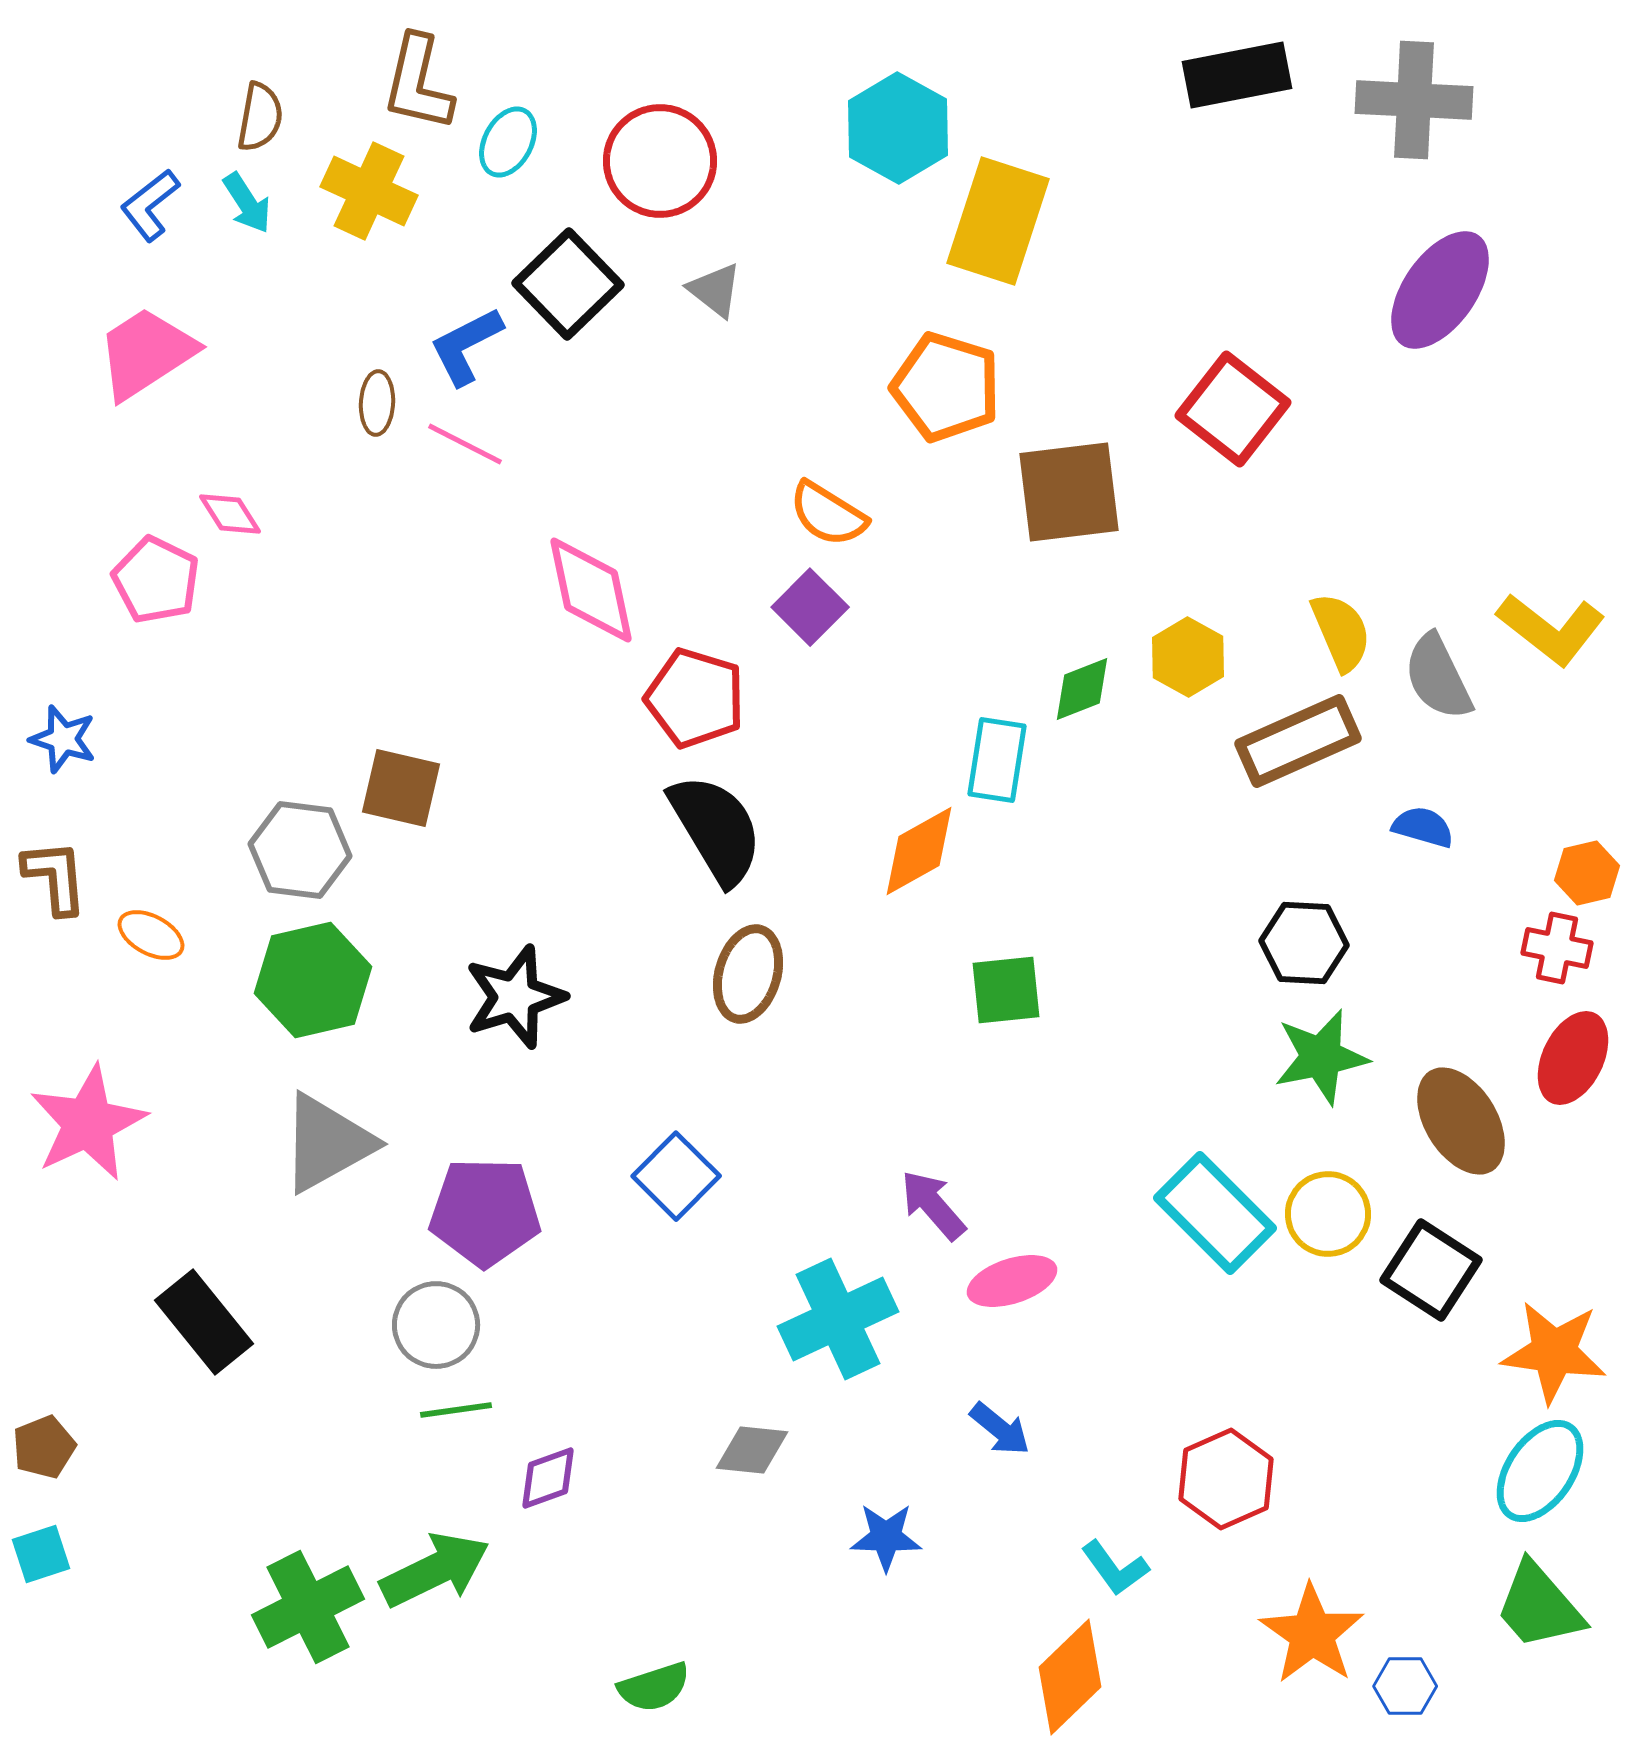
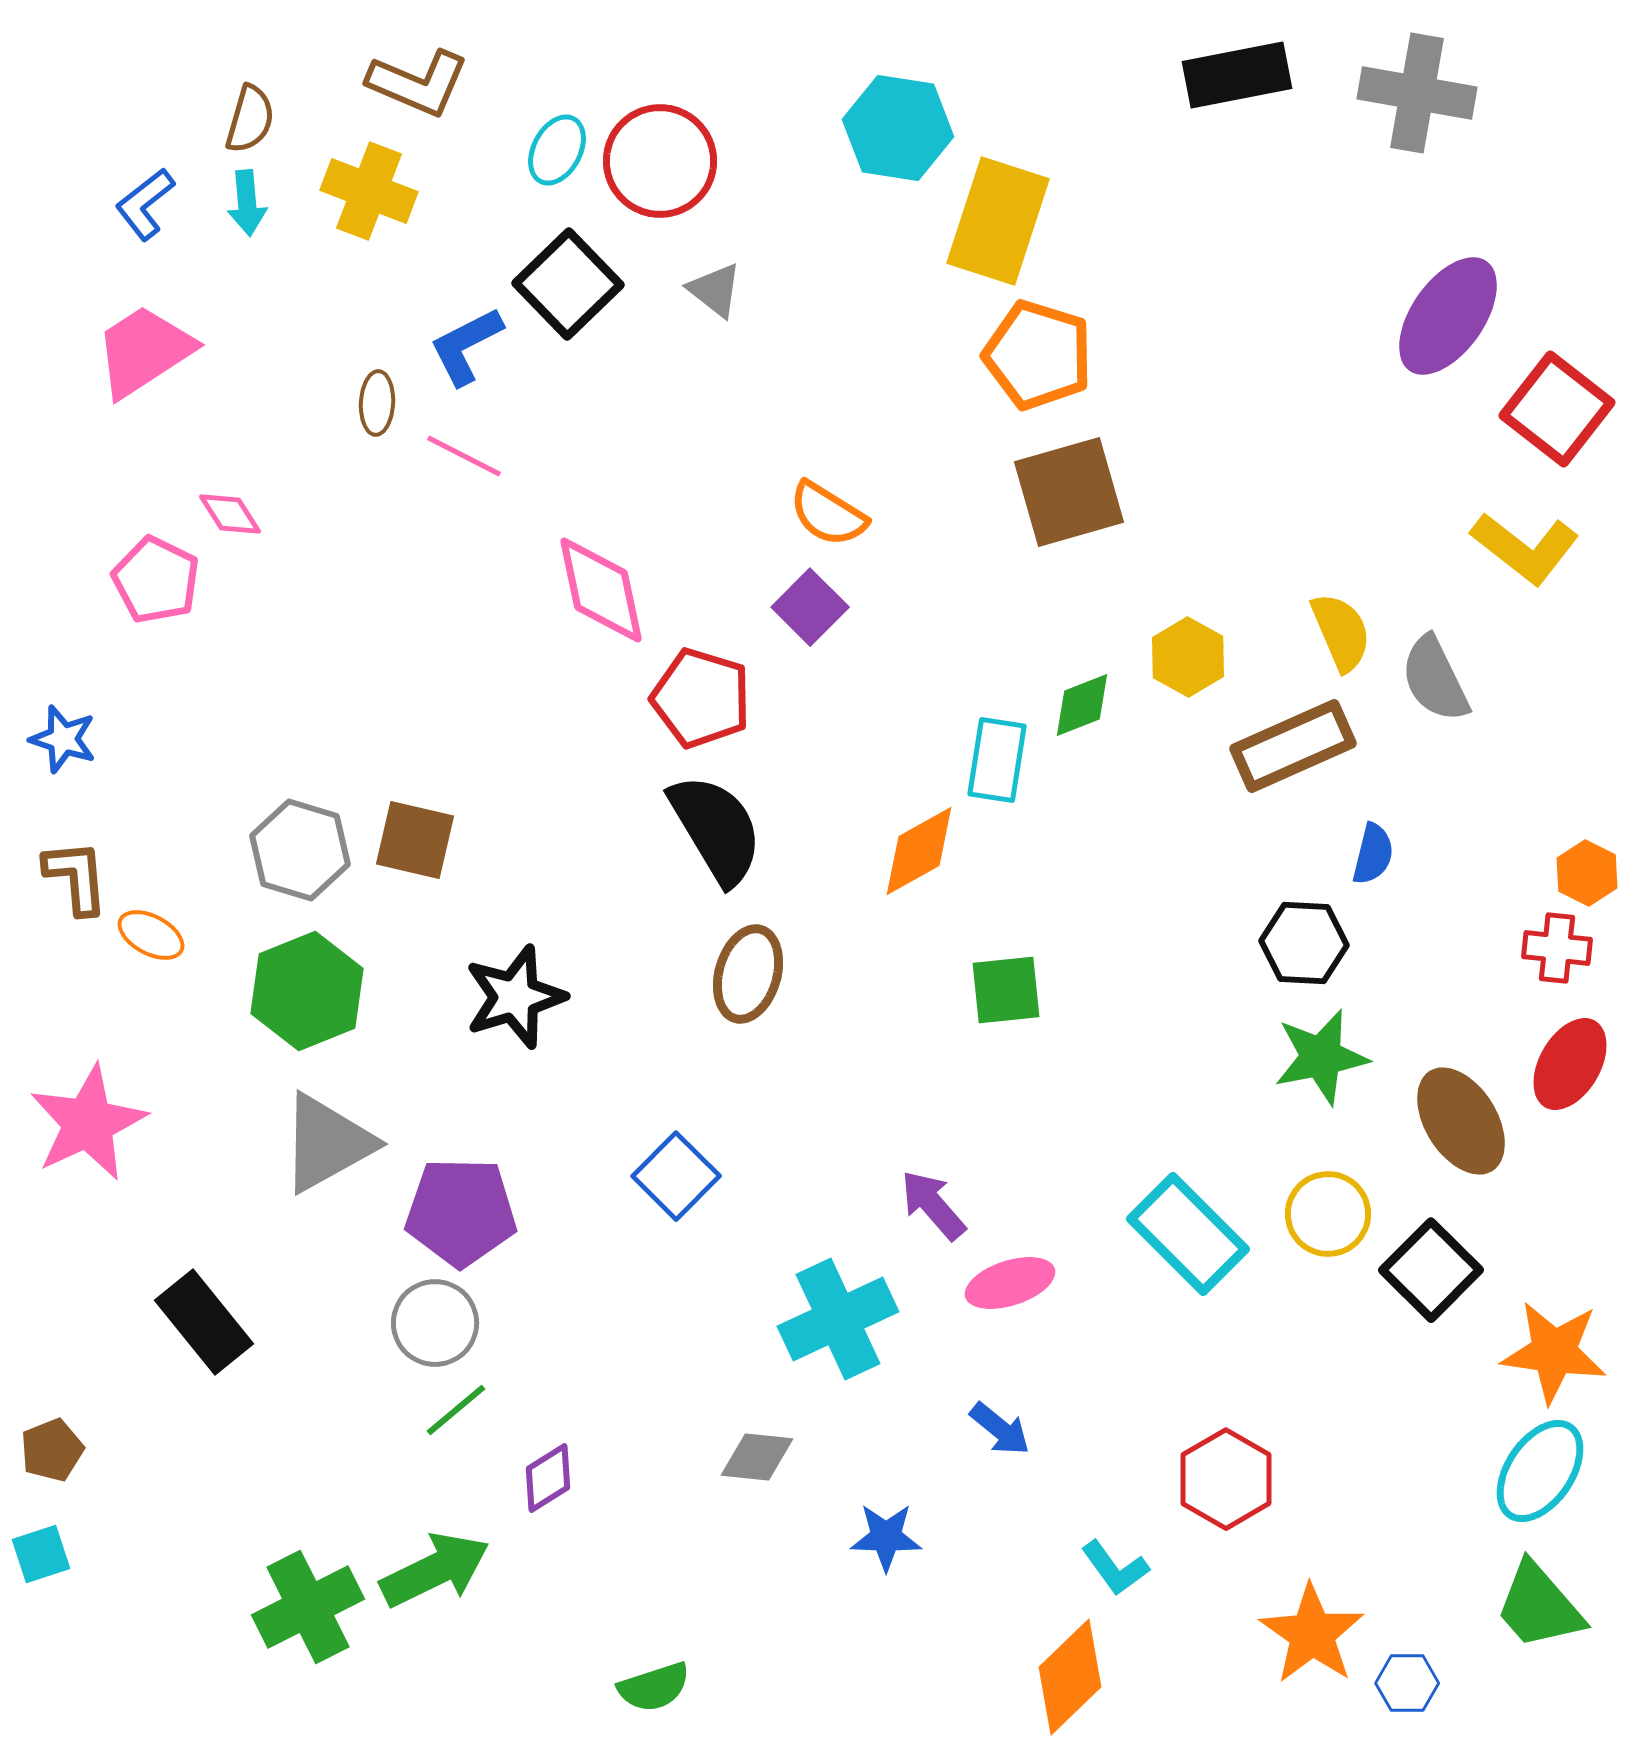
brown L-shape at (418, 83): rotated 80 degrees counterclockwise
gray cross at (1414, 100): moved 3 px right, 7 px up; rotated 7 degrees clockwise
brown semicircle at (260, 117): moved 10 px left, 2 px down; rotated 6 degrees clockwise
cyan hexagon at (898, 128): rotated 20 degrees counterclockwise
cyan ellipse at (508, 142): moved 49 px right, 8 px down
yellow cross at (369, 191): rotated 4 degrees counterclockwise
cyan arrow at (247, 203): rotated 28 degrees clockwise
blue L-shape at (150, 205): moved 5 px left, 1 px up
purple ellipse at (1440, 290): moved 8 px right, 26 px down
pink trapezoid at (146, 353): moved 2 px left, 2 px up
orange pentagon at (946, 387): moved 92 px right, 32 px up
red square at (1233, 409): moved 324 px right
pink line at (465, 444): moved 1 px left, 12 px down
brown square at (1069, 492): rotated 9 degrees counterclockwise
pink diamond at (591, 590): moved 10 px right
yellow L-shape at (1551, 629): moved 26 px left, 81 px up
gray semicircle at (1438, 677): moved 3 px left, 2 px down
green diamond at (1082, 689): moved 16 px down
red pentagon at (695, 698): moved 6 px right
brown rectangle at (1298, 741): moved 5 px left, 5 px down
brown square at (401, 788): moved 14 px right, 52 px down
blue semicircle at (1423, 827): moved 50 px left, 27 px down; rotated 88 degrees clockwise
gray hexagon at (300, 850): rotated 10 degrees clockwise
orange hexagon at (1587, 873): rotated 20 degrees counterclockwise
brown L-shape at (55, 877): moved 21 px right
red cross at (1557, 948): rotated 6 degrees counterclockwise
green hexagon at (313, 980): moved 6 px left, 11 px down; rotated 9 degrees counterclockwise
red ellipse at (1573, 1058): moved 3 px left, 6 px down; rotated 4 degrees clockwise
purple pentagon at (485, 1212): moved 24 px left
cyan rectangle at (1215, 1213): moved 27 px left, 21 px down
black square at (1431, 1270): rotated 12 degrees clockwise
pink ellipse at (1012, 1281): moved 2 px left, 2 px down
gray circle at (436, 1325): moved 1 px left, 2 px up
green line at (456, 1410): rotated 32 degrees counterclockwise
brown pentagon at (44, 1447): moved 8 px right, 3 px down
gray diamond at (752, 1450): moved 5 px right, 7 px down
purple diamond at (548, 1478): rotated 12 degrees counterclockwise
red hexagon at (1226, 1479): rotated 6 degrees counterclockwise
blue hexagon at (1405, 1686): moved 2 px right, 3 px up
